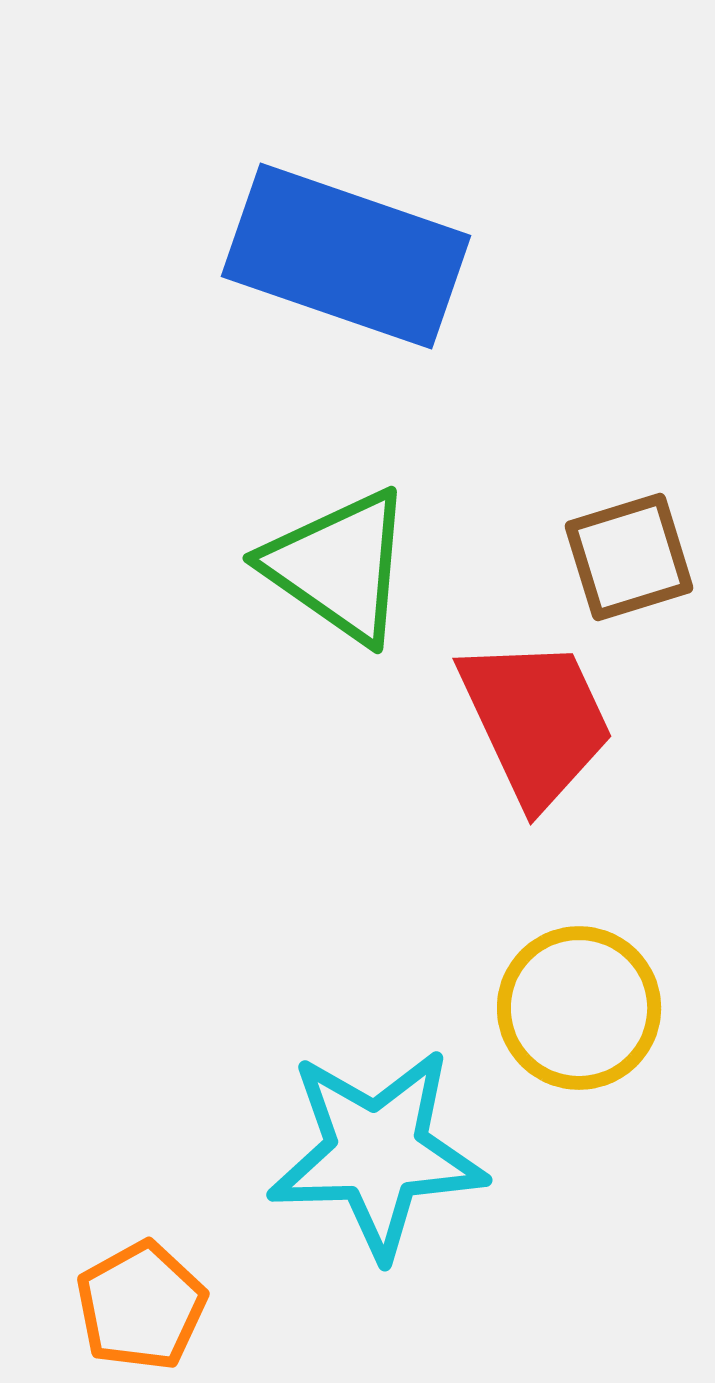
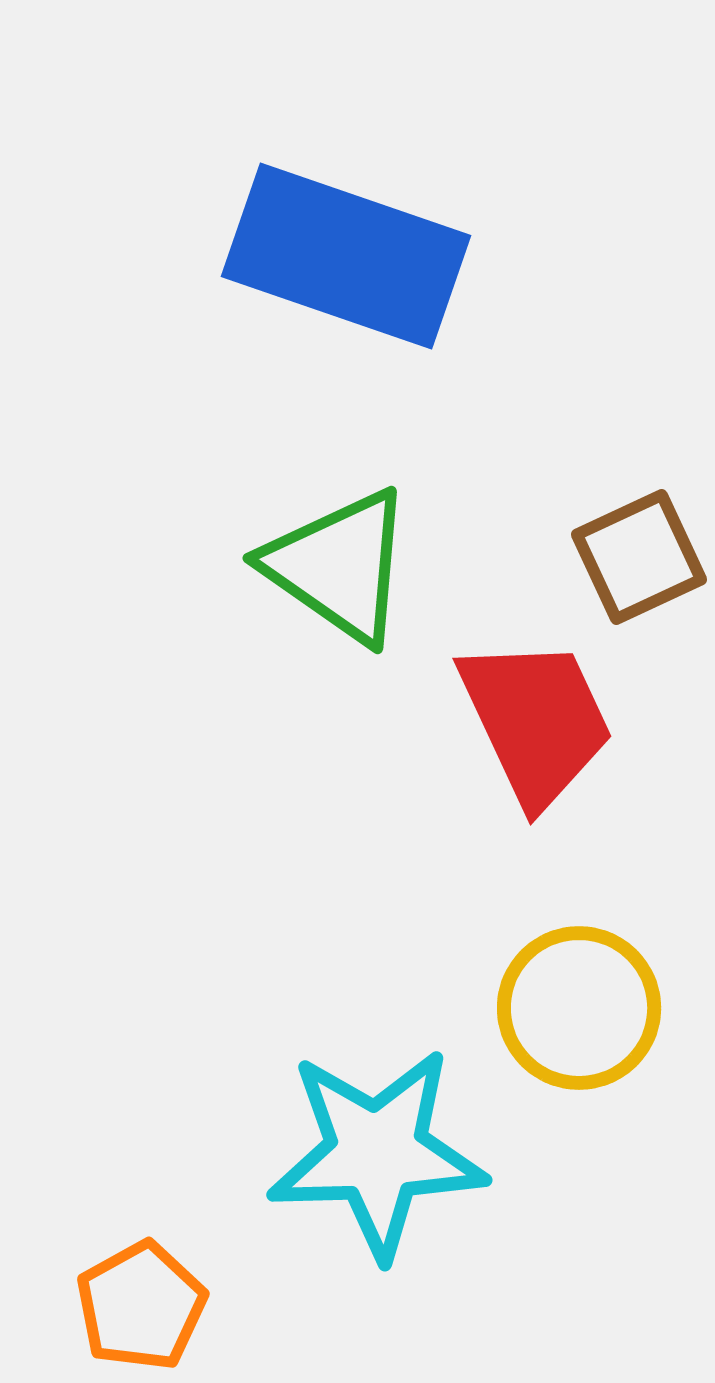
brown square: moved 10 px right; rotated 8 degrees counterclockwise
